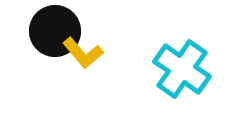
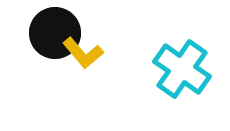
black circle: moved 2 px down
